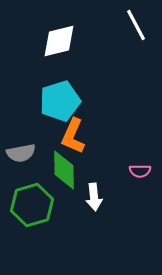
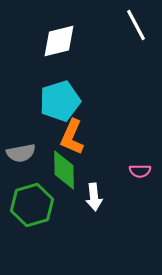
orange L-shape: moved 1 px left, 1 px down
